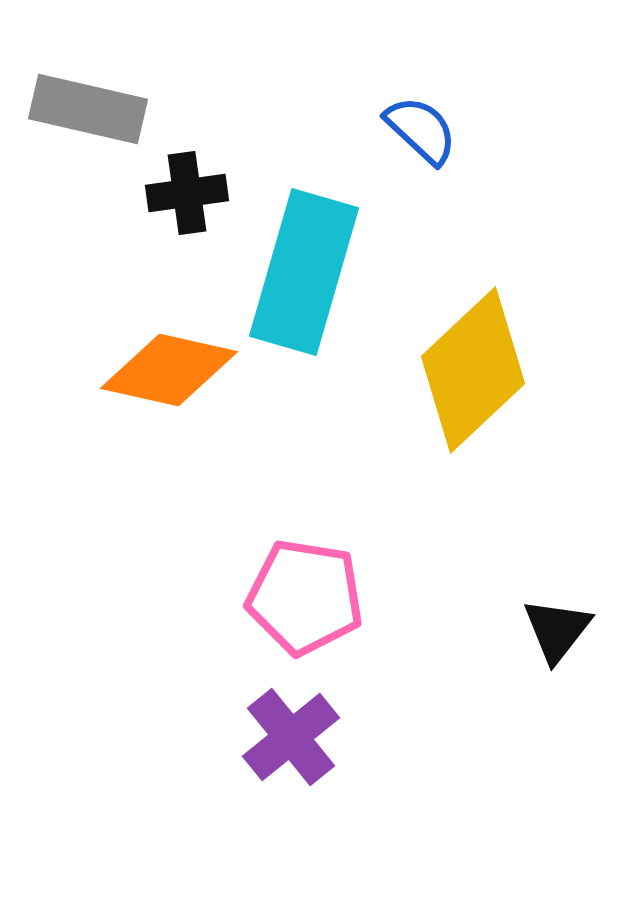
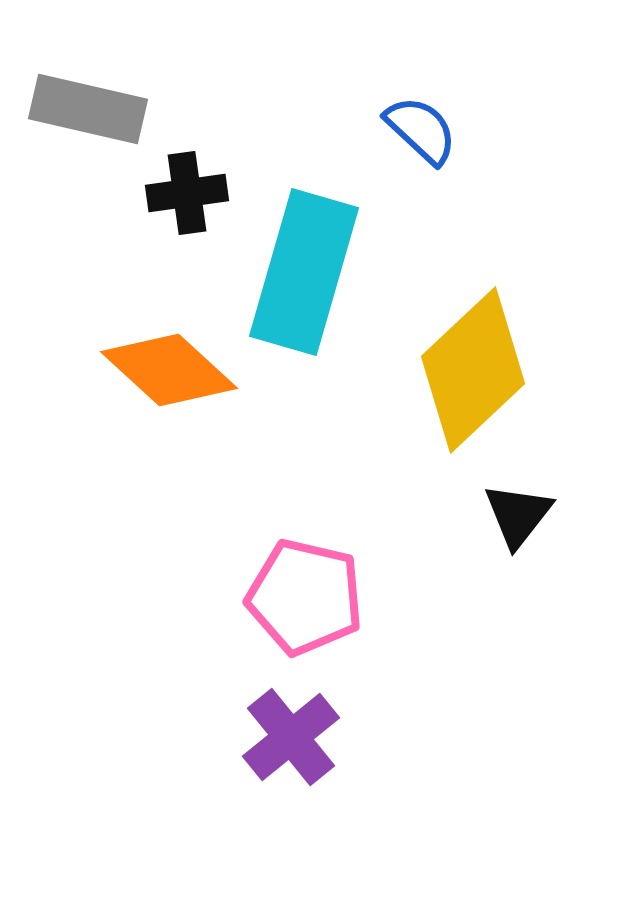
orange diamond: rotated 30 degrees clockwise
pink pentagon: rotated 4 degrees clockwise
black triangle: moved 39 px left, 115 px up
